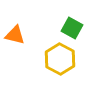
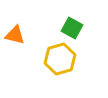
yellow hexagon: rotated 16 degrees clockwise
